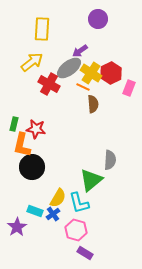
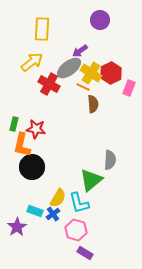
purple circle: moved 2 px right, 1 px down
